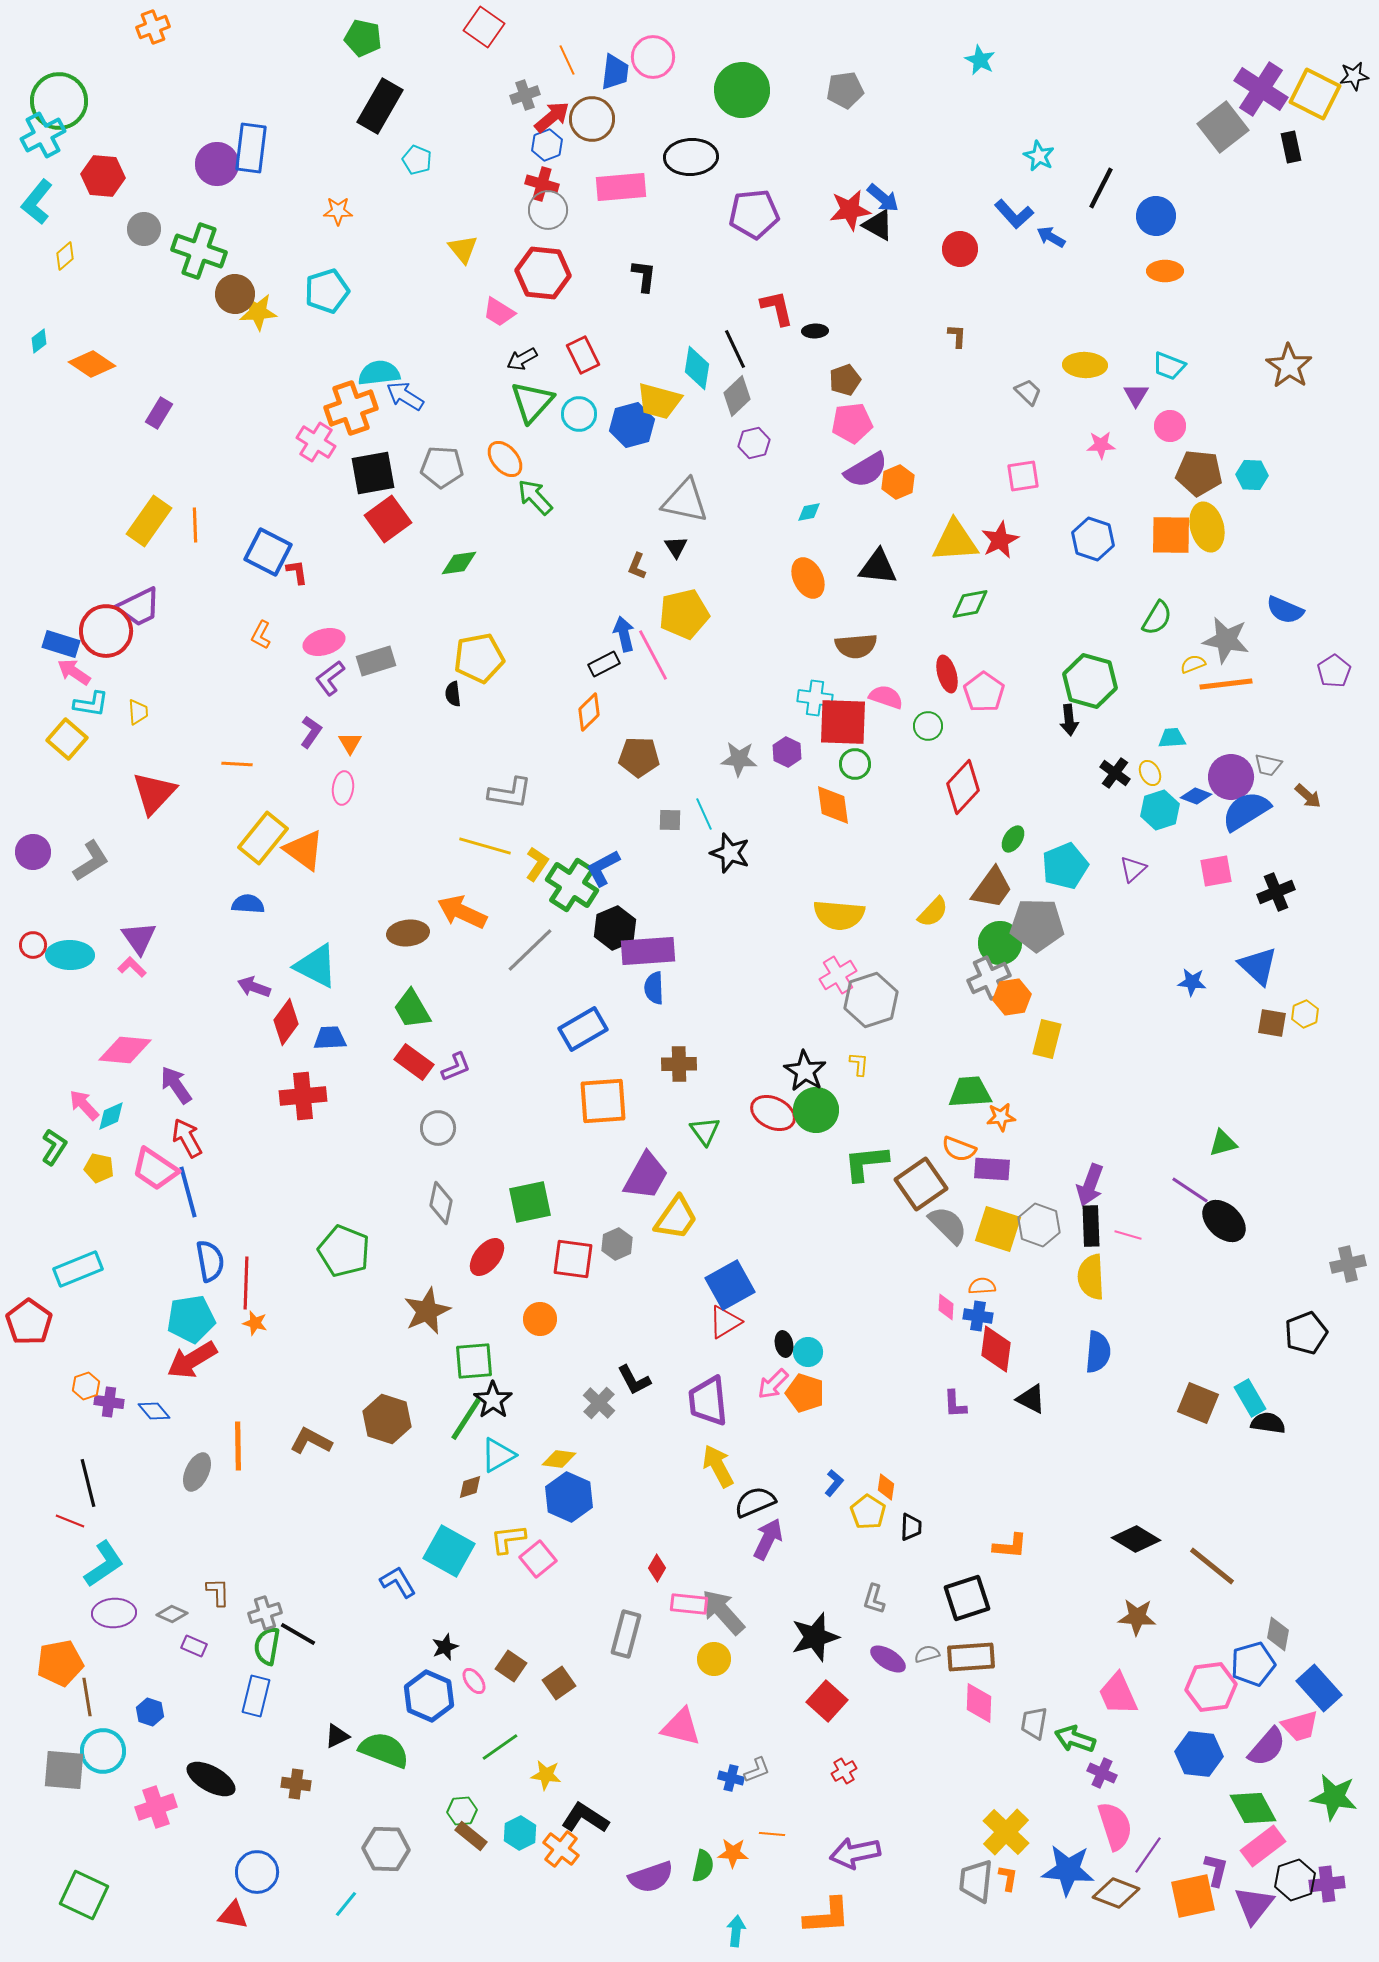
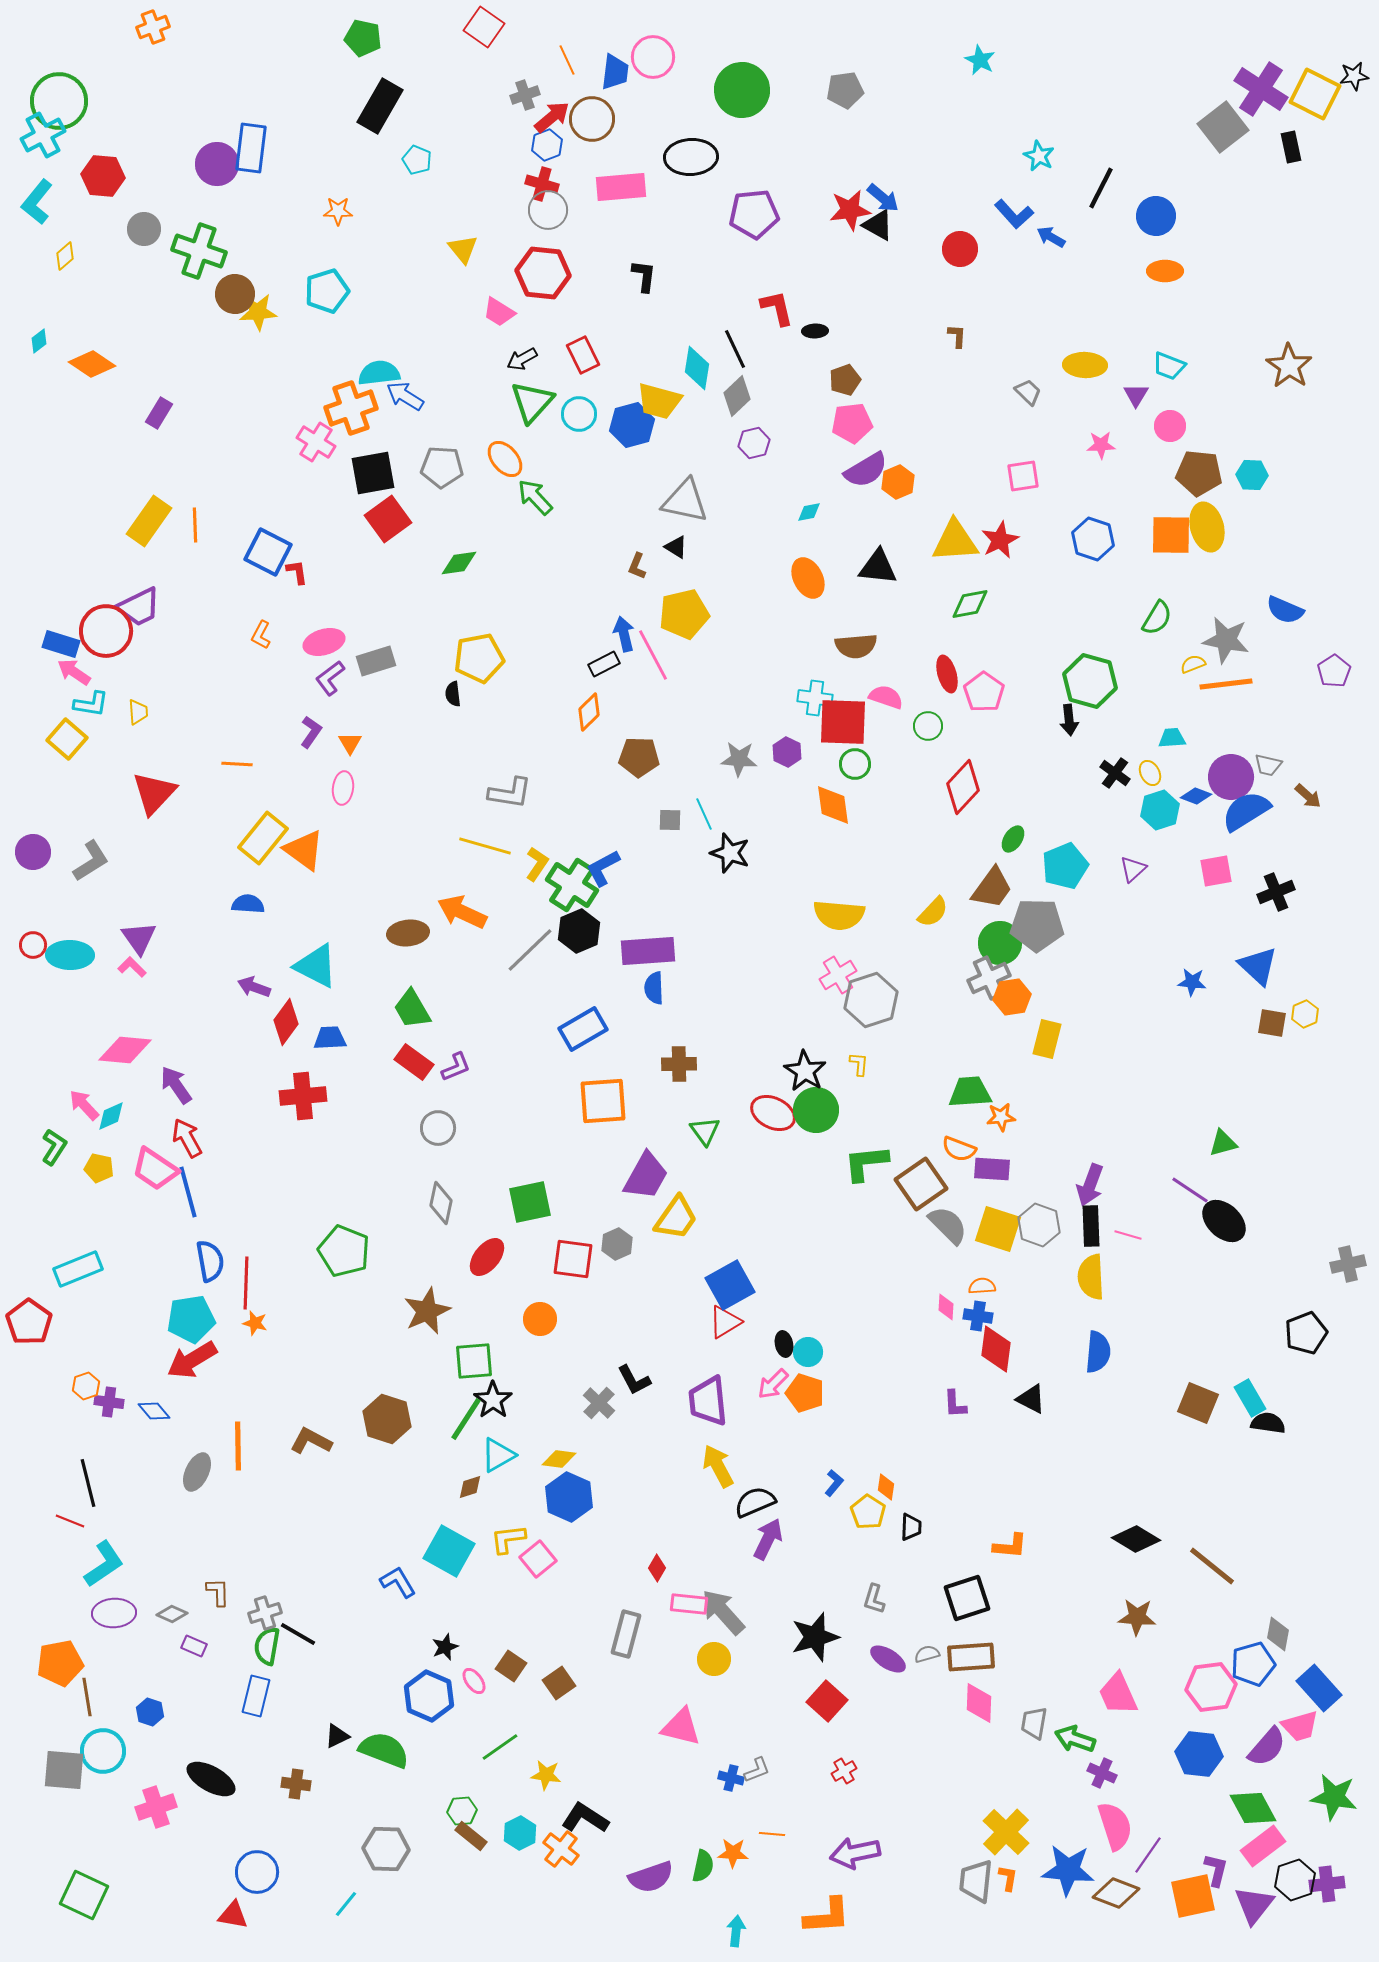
black triangle at (676, 547): rotated 25 degrees counterclockwise
black hexagon at (615, 928): moved 36 px left, 3 px down
